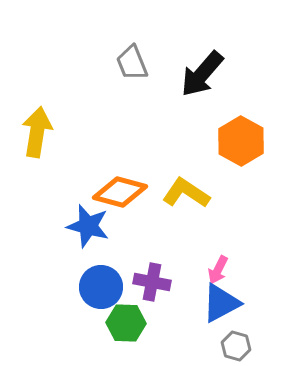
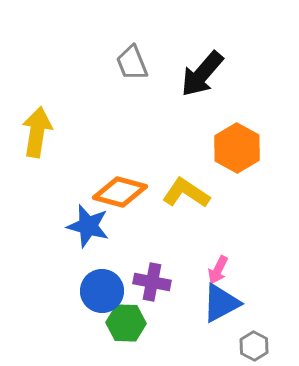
orange hexagon: moved 4 px left, 7 px down
blue circle: moved 1 px right, 4 px down
gray hexagon: moved 18 px right; rotated 12 degrees clockwise
